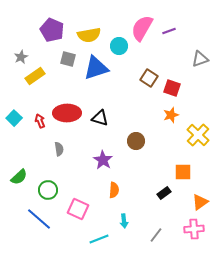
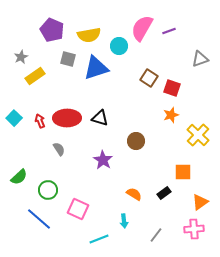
red ellipse: moved 5 px down
gray semicircle: rotated 24 degrees counterclockwise
orange semicircle: moved 20 px right, 4 px down; rotated 63 degrees counterclockwise
